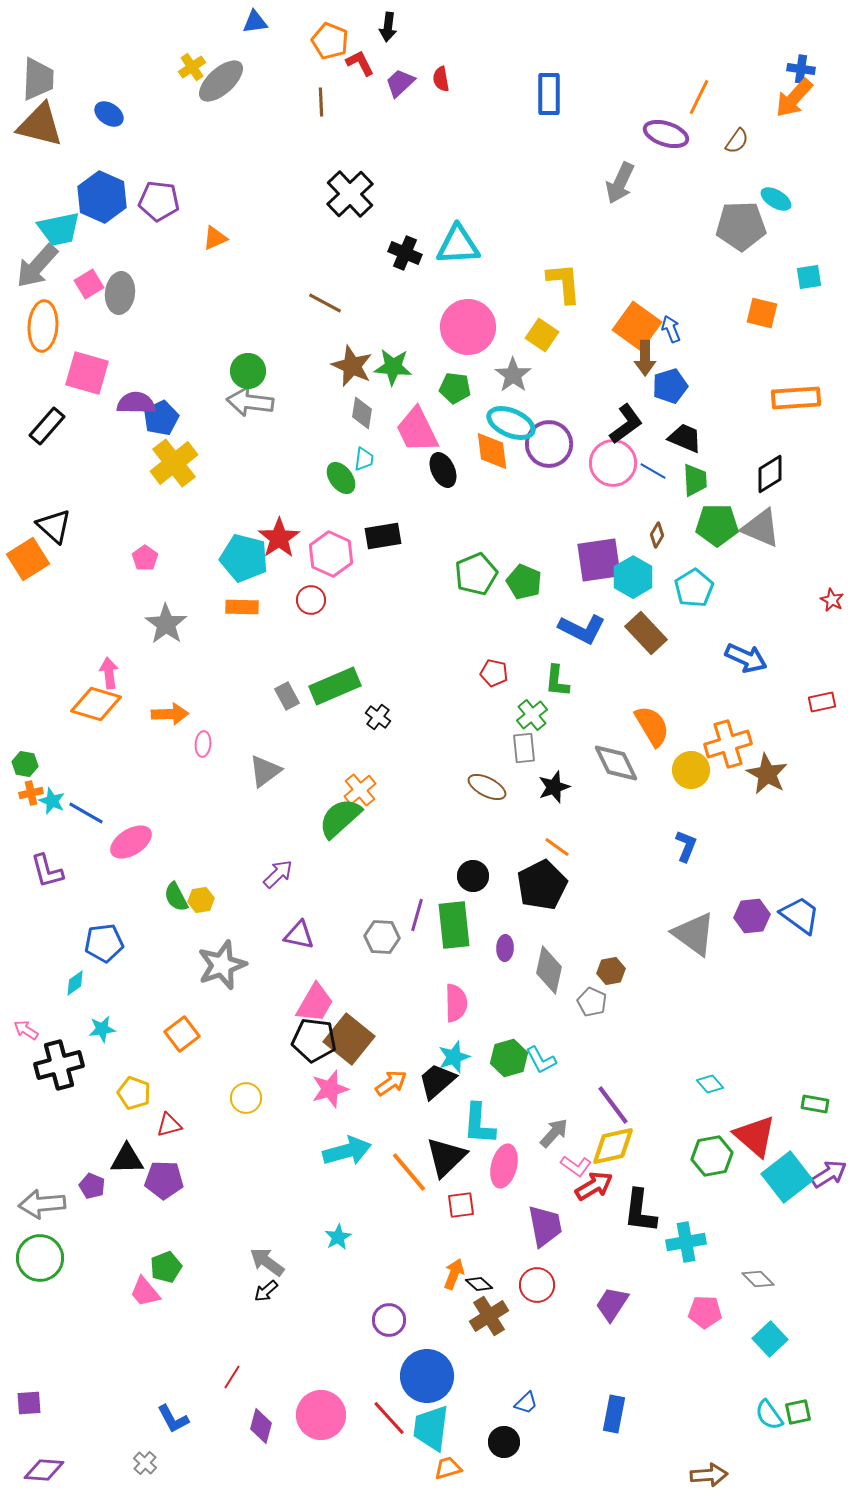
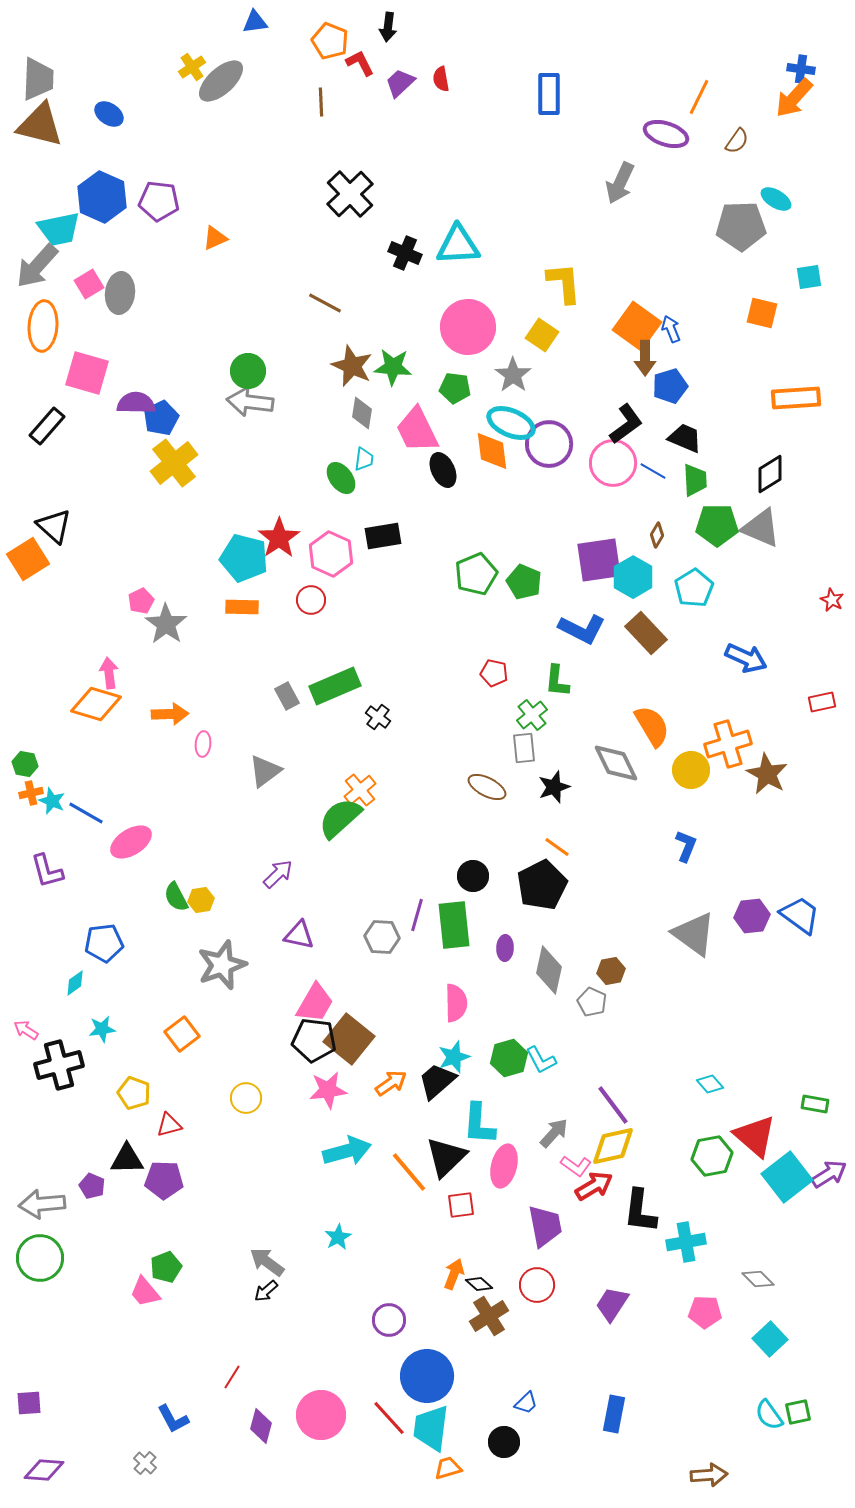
pink pentagon at (145, 558): moved 4 px left, 43 px down; rotated 10 degrees clockwise
pink star at (330, 1089): moved 2 px left, 1 px down; rotated 9 degrees clockwise
